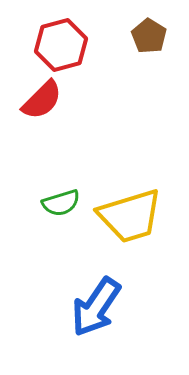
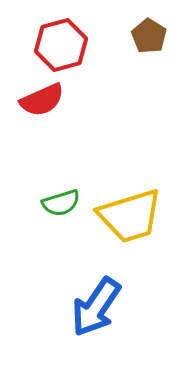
red semicircle: rotated 21 degrees clockwise
